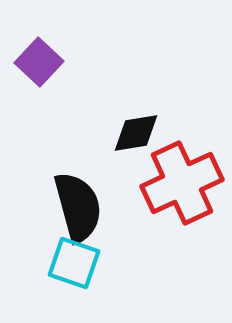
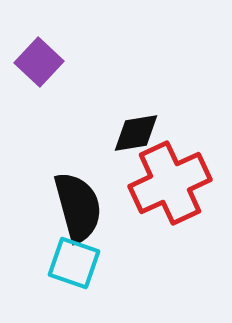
red cross: moved 12 px left
